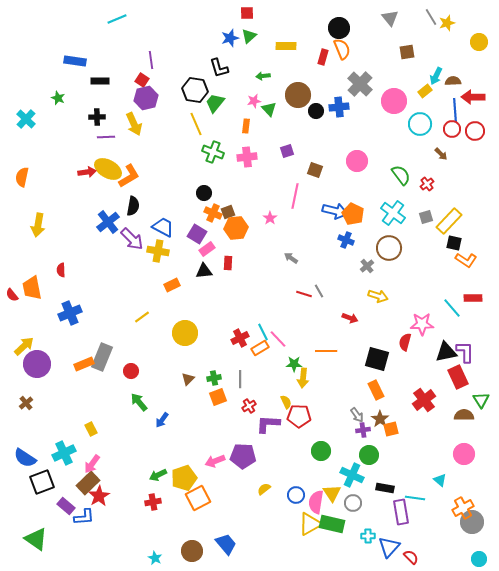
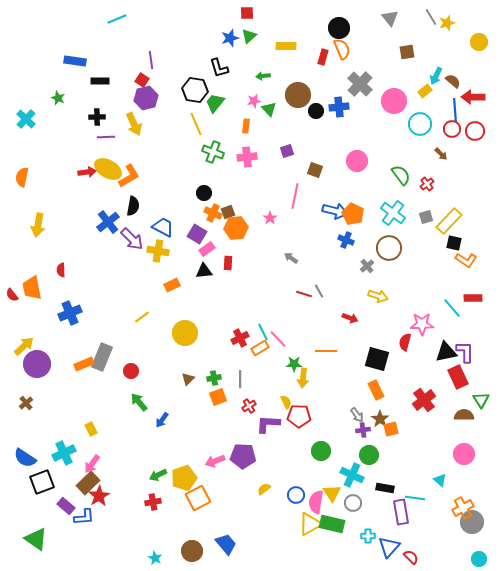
brown semicircle at (453, 81): rotated 42 degrees clockwise
